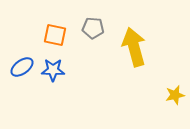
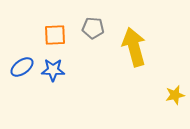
orange square: rotated 15 degrees counterclockwise
